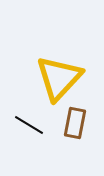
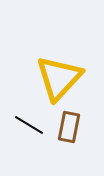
brown rectangle: moved 6 px left, 4 px down
